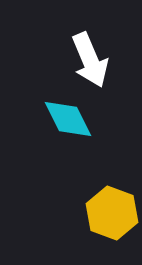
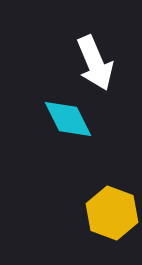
white arrow: moved 5 px right, 3 px down
